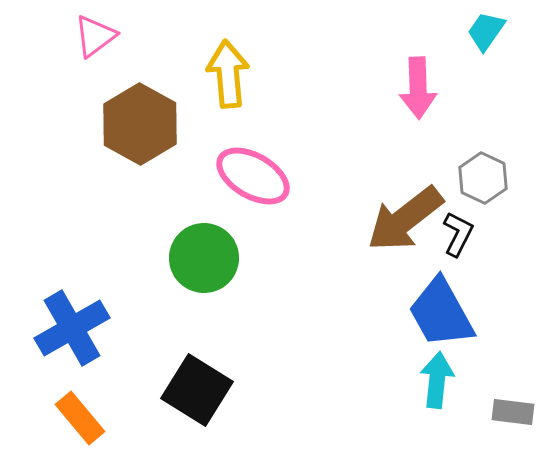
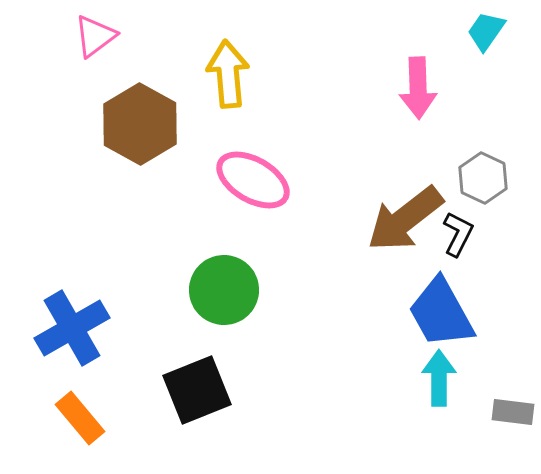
pink ellipse: moved 4 px down
green circle: moved 20 px right, 32 px down
cyan arrow: moved 2 px right, 2 px up; rotated 6 degrees counterclockwise
black square: rotated 36 degrees clockwise
